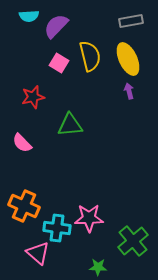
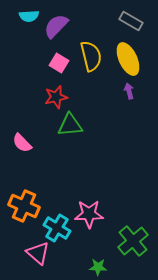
gray rectangle: rotated 40 degrees clockwise
yellow semicircle: moved 1 px right
red star: moved 23 px right
pink star: moved 4 px up
cyan cross: rotated 24 degrees clockwise
